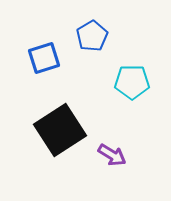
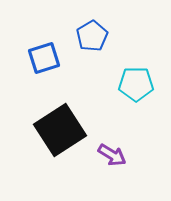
cyan pentagon: moved 4 px right, 2 px down
